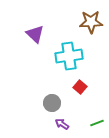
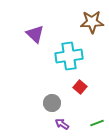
brown star: moved 1 px right
